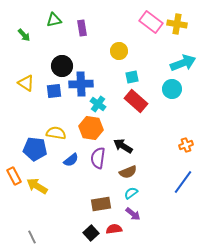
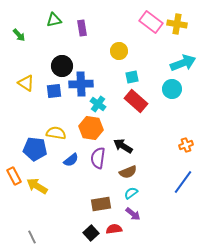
green arrow: moved 5 px left
